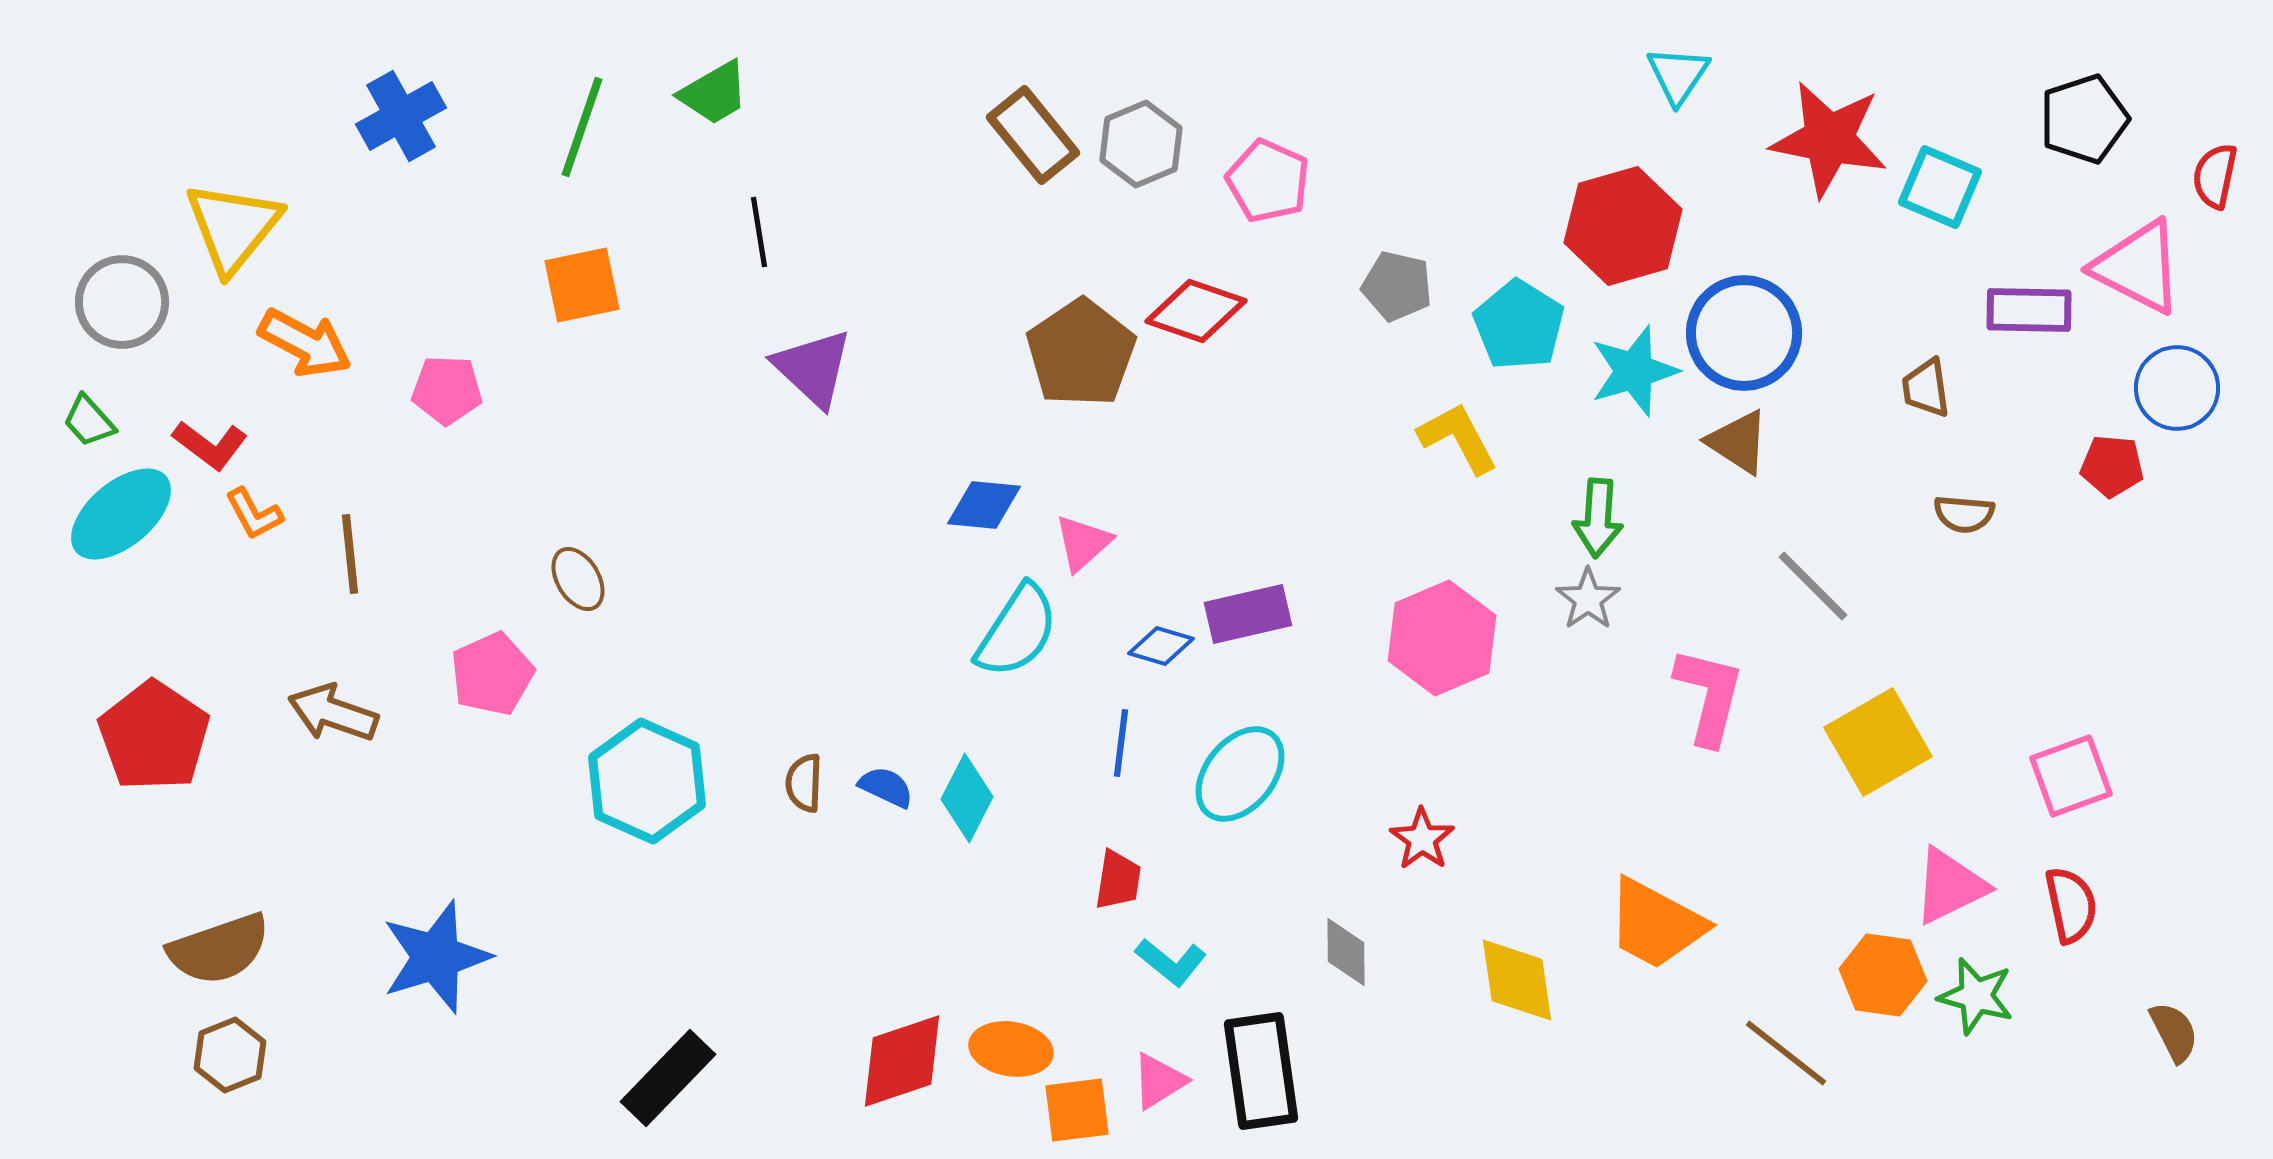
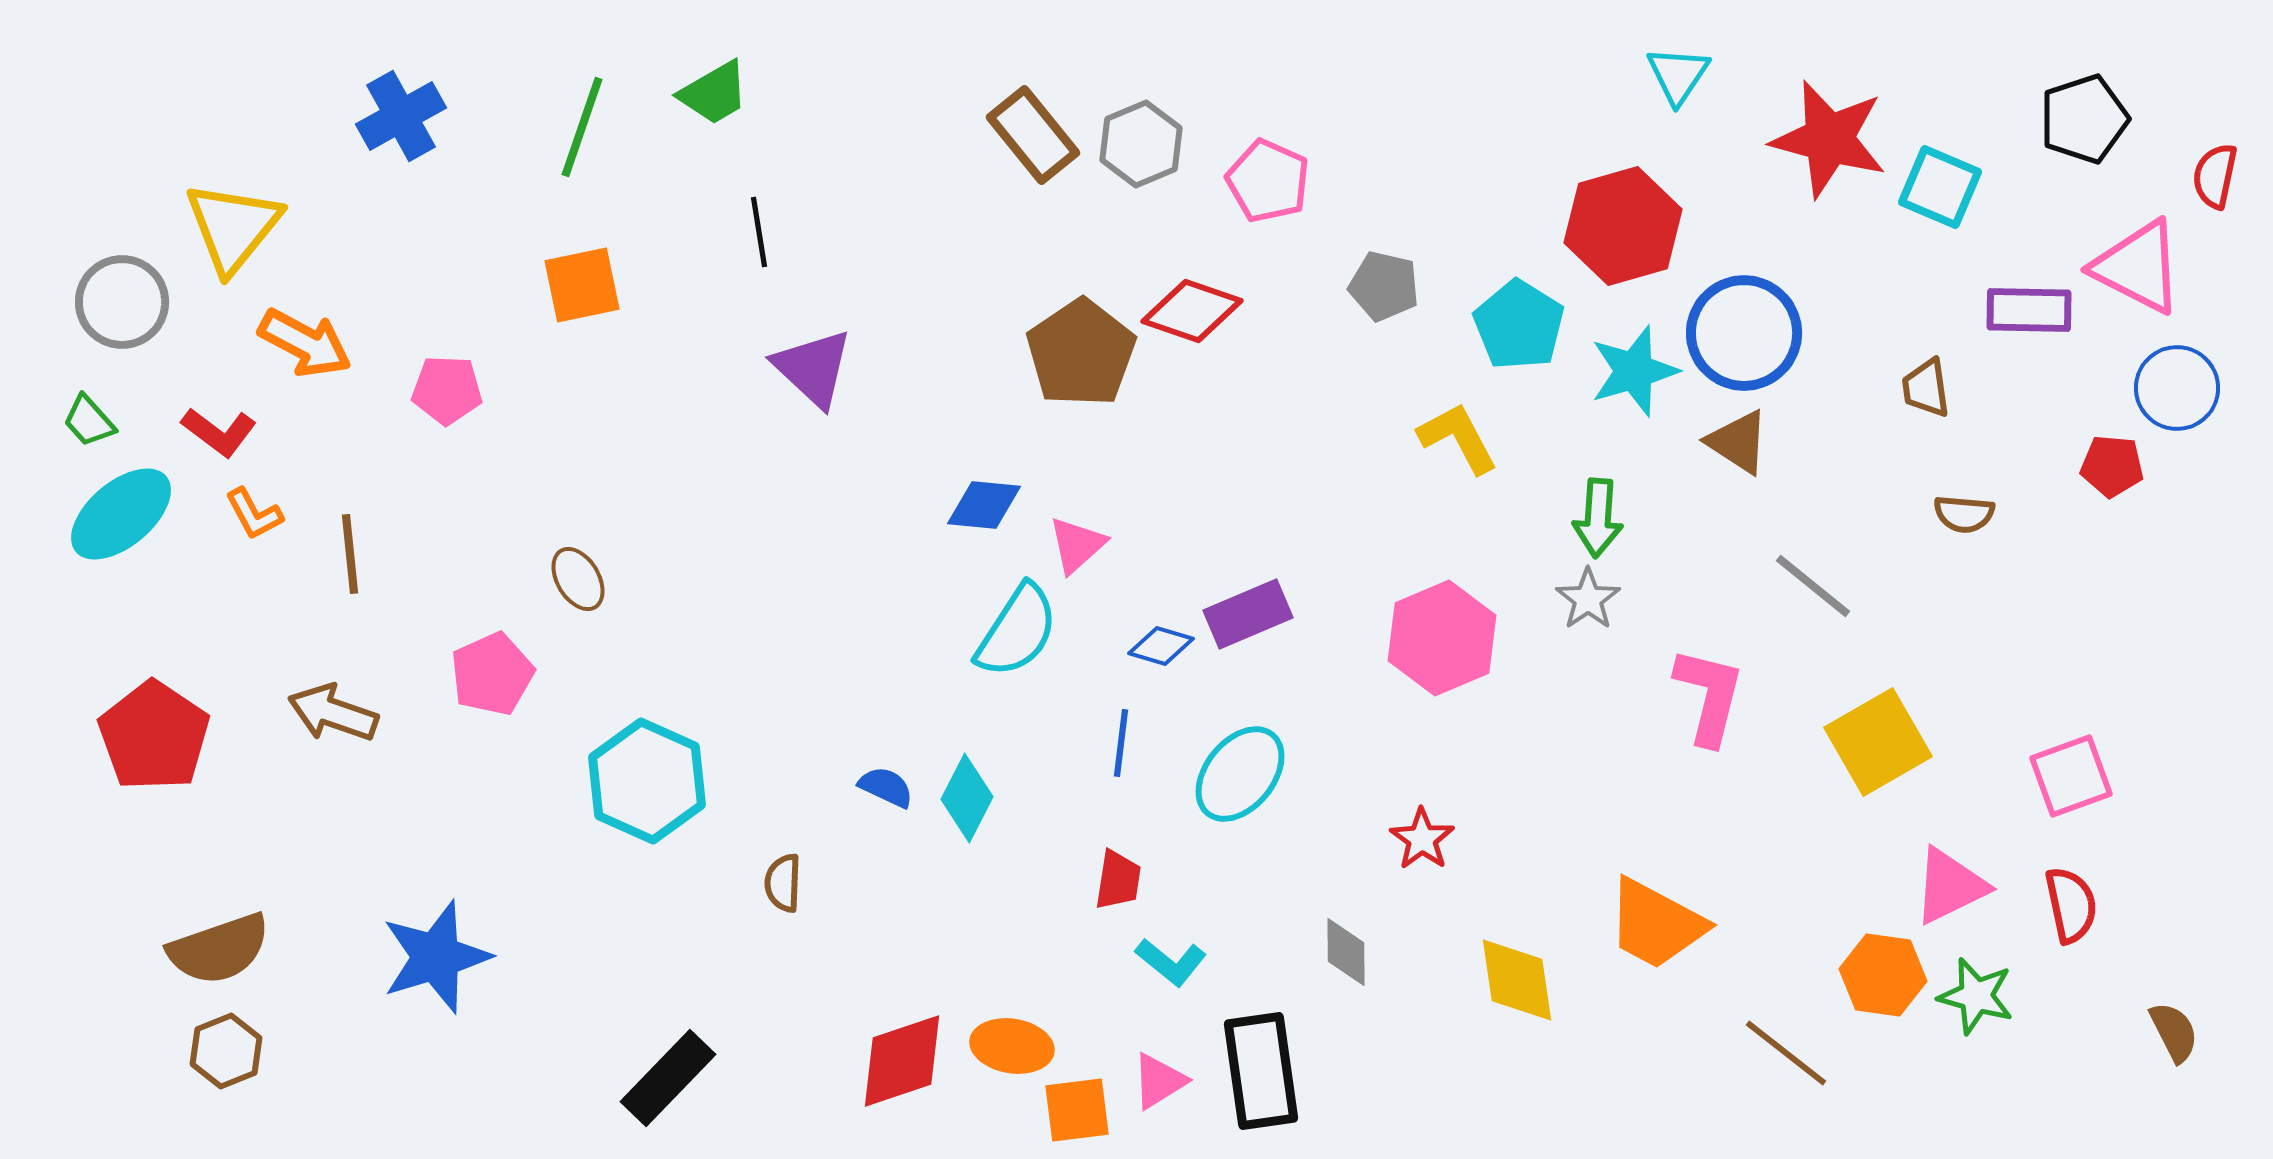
red star at (1829, 139): rotated 4 degrees clockwise
gray pentagon at (1397, 286): moved 13 px left
red diamond at (1196, 311): moved 4 px left
red L-shape at (210, 445): moved 9 px right, 13 px up
pink triangle at (1083, 543): moved 6 px left, 2 px down
gray line at (1813, 586): rotated 6 degrees counterclockwise
purple rectangle at (1248, 614): rotated 10 degrees counterclockwise
brown semicircle at (804, 783): moved 21 px left, 100 px down
orange ellipse at (1011, 1049): moved 1 px right, 3 px up
brown hexagon at (230, 1055): moved 4 px left, 4 px up
